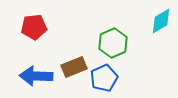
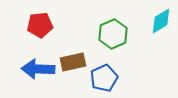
red pentagon: moved 6 px right, 2 px up
green hexagon: moved 9 px up
brown rectangle: moved 1 px left, 5 px up; rotated 10 degrees clockwise
blue arrow: moved 2 px right, 7 px up
